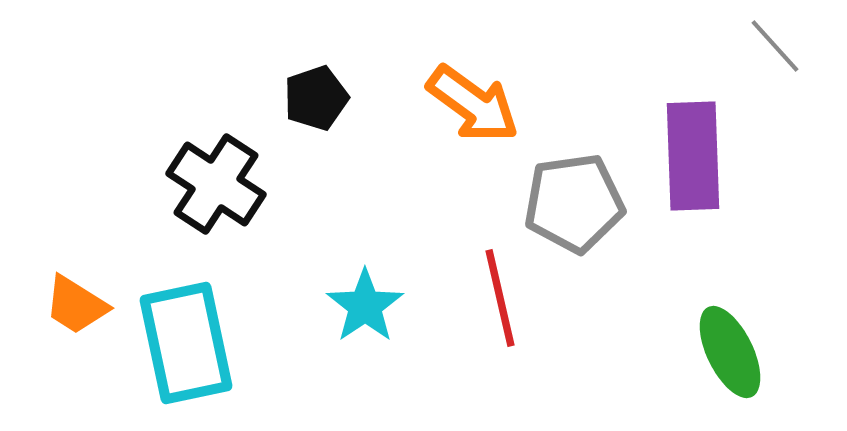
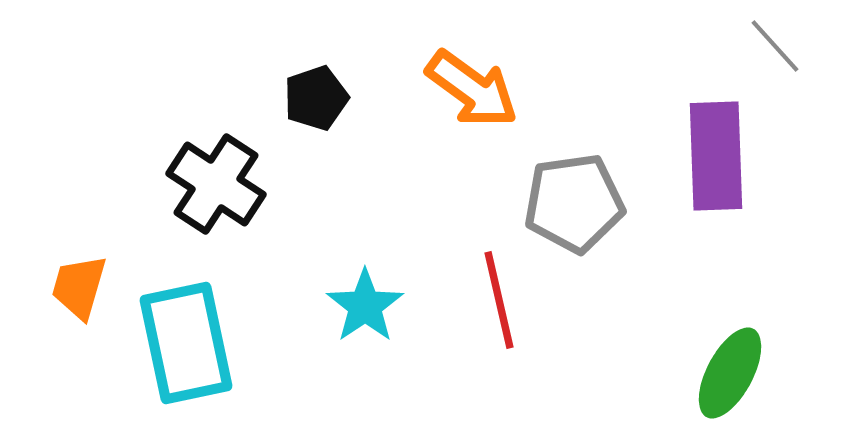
orange arrow: moved 1 px left, 15 px up
purple rectangle: moved 23 px right
red line: moved 1 px left, 2 px down
orange trapezoid: moved 3 px right, 18 px up; rotated 74 degrees clockwise
green ellipse: moved 21 px down; rotated 54 degrees clockwise
